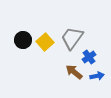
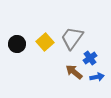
black circle: moved 6 px left, 4 px down
blue cross: moved 1 px right, 1 px down
blue arrow: moved 1 px down
